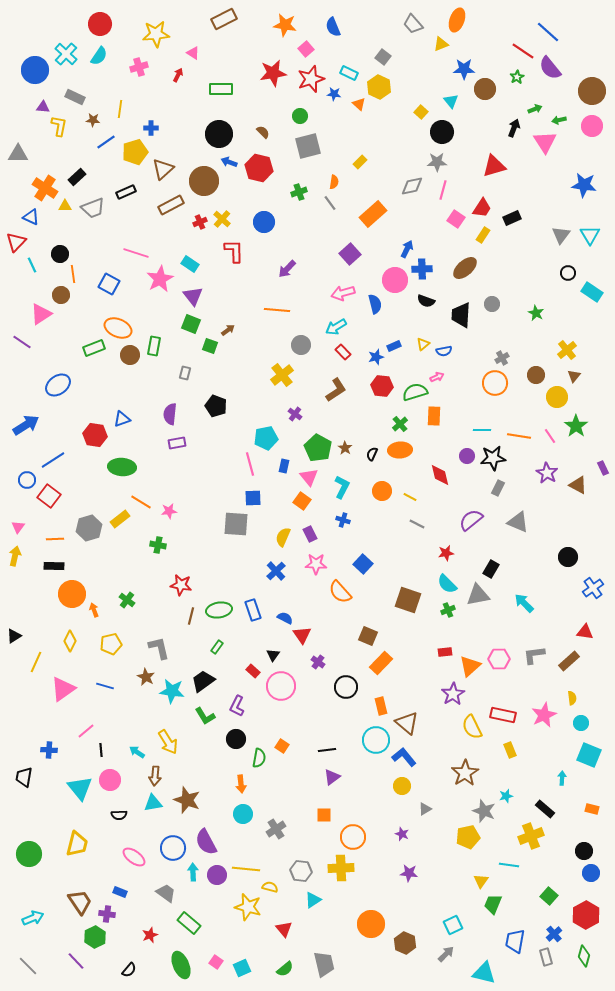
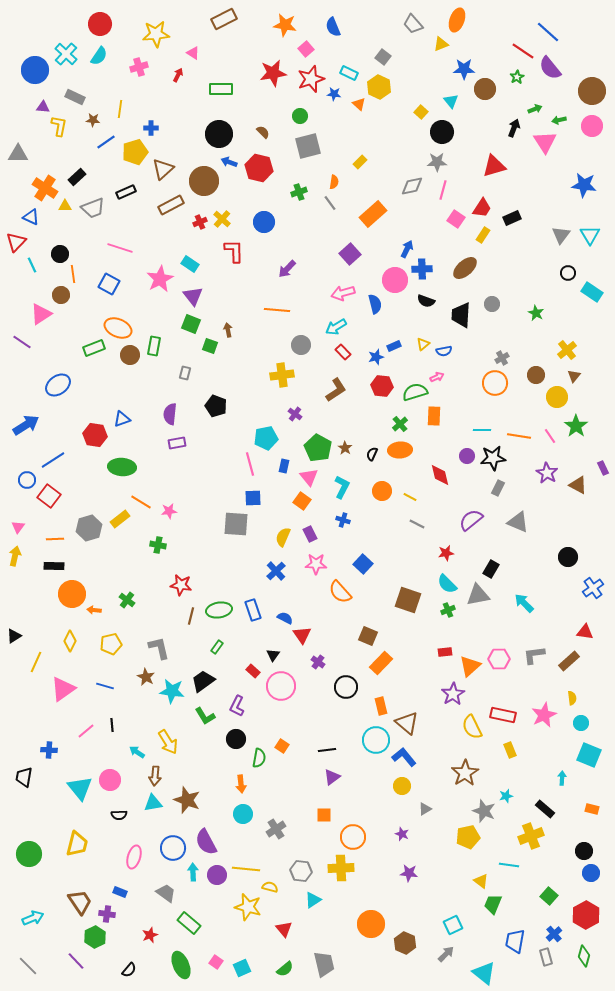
pink line at (136, 253): moved 16 px left, 5 px up
brown arrow at (228, 330): rotated 64 degrees counterclockwise
yellow cross at (282, 375): rotated 30 degrees clockwise
orange arrow at (94, 610): rotated 64 degrees counterclockwise
black line at (101, 750): moved 11 px right, 25 px up
pink ellipse at (134, 857): rotated 70 degrees clockwise
yellow triangle at (481, 881): rotated 28 degrees counterclockwise
cyan triangle at (484, 973): rotated 25 degrees clockwise
